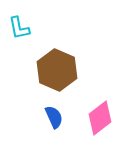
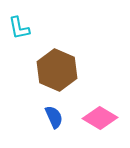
pink diamond: rotated 68 degrees clockwise
